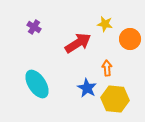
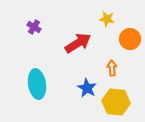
yellow star: moved 2 px right, 5 px up
orange arrow: moved 5 px right
cyan ellipse: rotated 24 degrees clockwise
yellow hexagon: moved 1 px right, 3 px down
